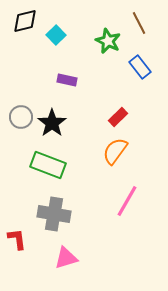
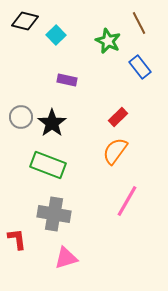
black diamond: rotated 28 degrees clockwise
